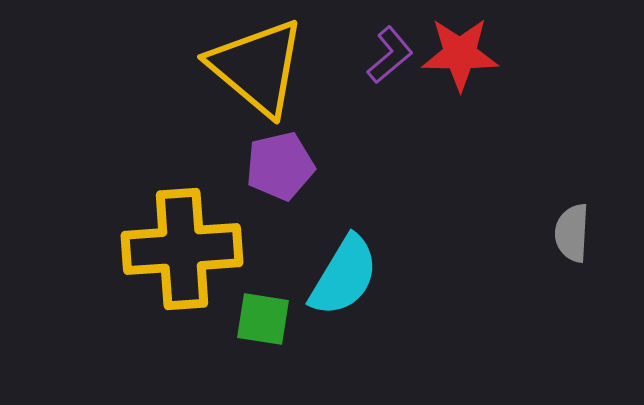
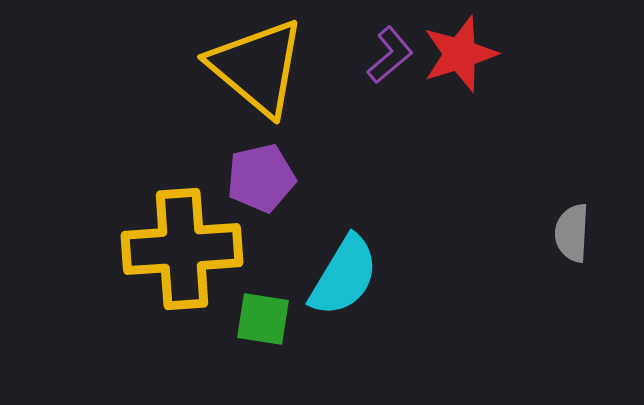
red star: rotated 18 degrees counterclockwise
purple pentagon: moved 19 px left, 12 px down
